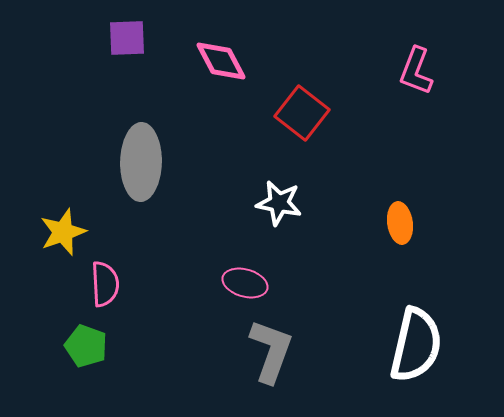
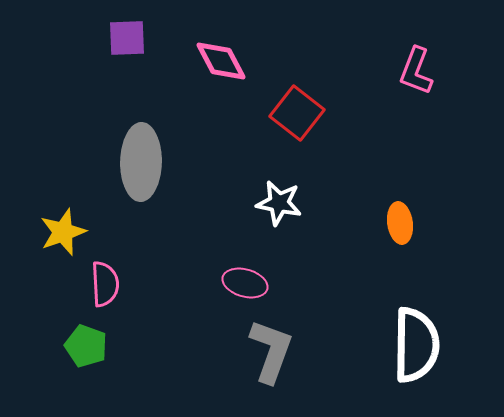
red square: moved 5 px left
white semicircle: rotated 12 degrees counterclockwise
